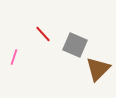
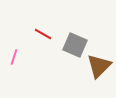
red line: rotated 18 degrees counterclockwise
brown triangle: moved 1 px right, 3 px up
